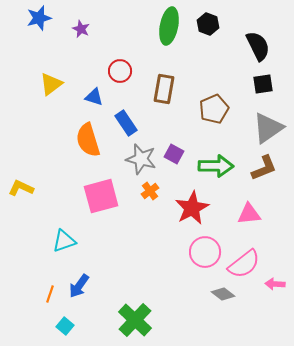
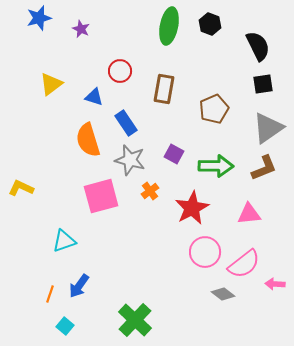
black hexagon: moved 2 px right
gray star: moved 11 px left, 1 px down
